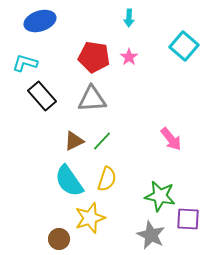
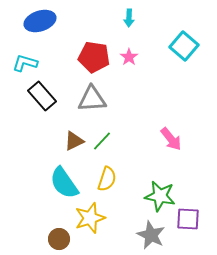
cyan semicircle: moved 5 px left, 2 px down
